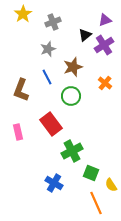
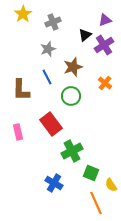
brown L-shape: rotated 20 degrees counterclockwise
